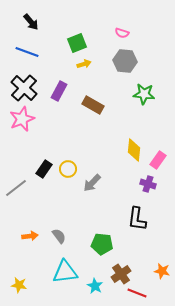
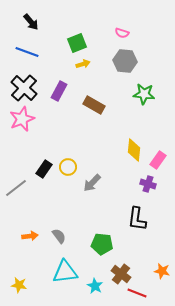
yellow arrow: moved 1 px left
brown rectangle: moved 1 px right
yellow circle: moved 2 px up
brown cross: rotated 18 degrees counterclockwise
